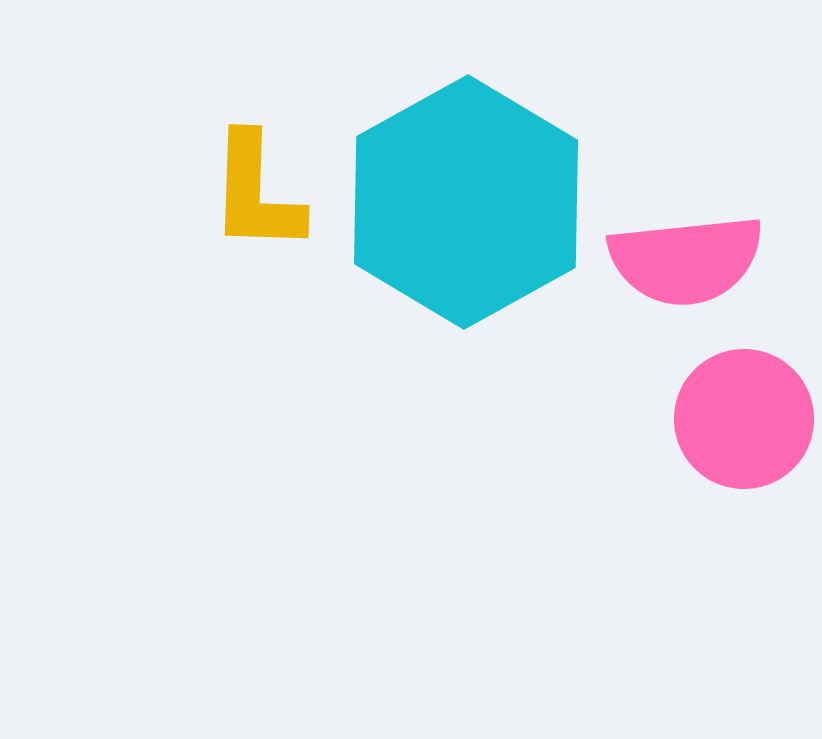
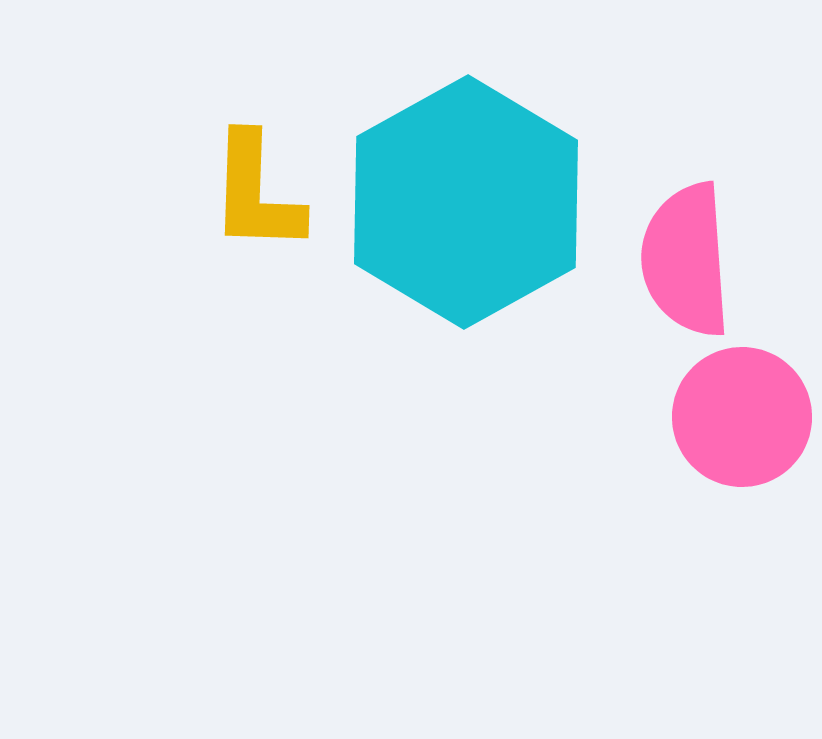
pink semicircle: rotated 92 degrees clockwise
pink circle: moved 2 px left, 2 px up
